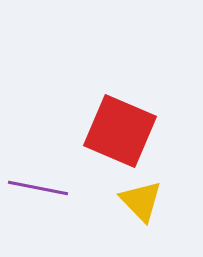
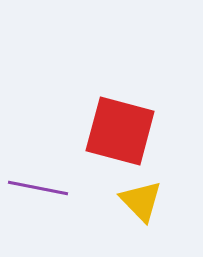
red square: rotated 8 degrees counterclockwise
